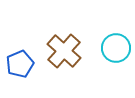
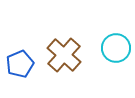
brown cross: moved 4 px down
